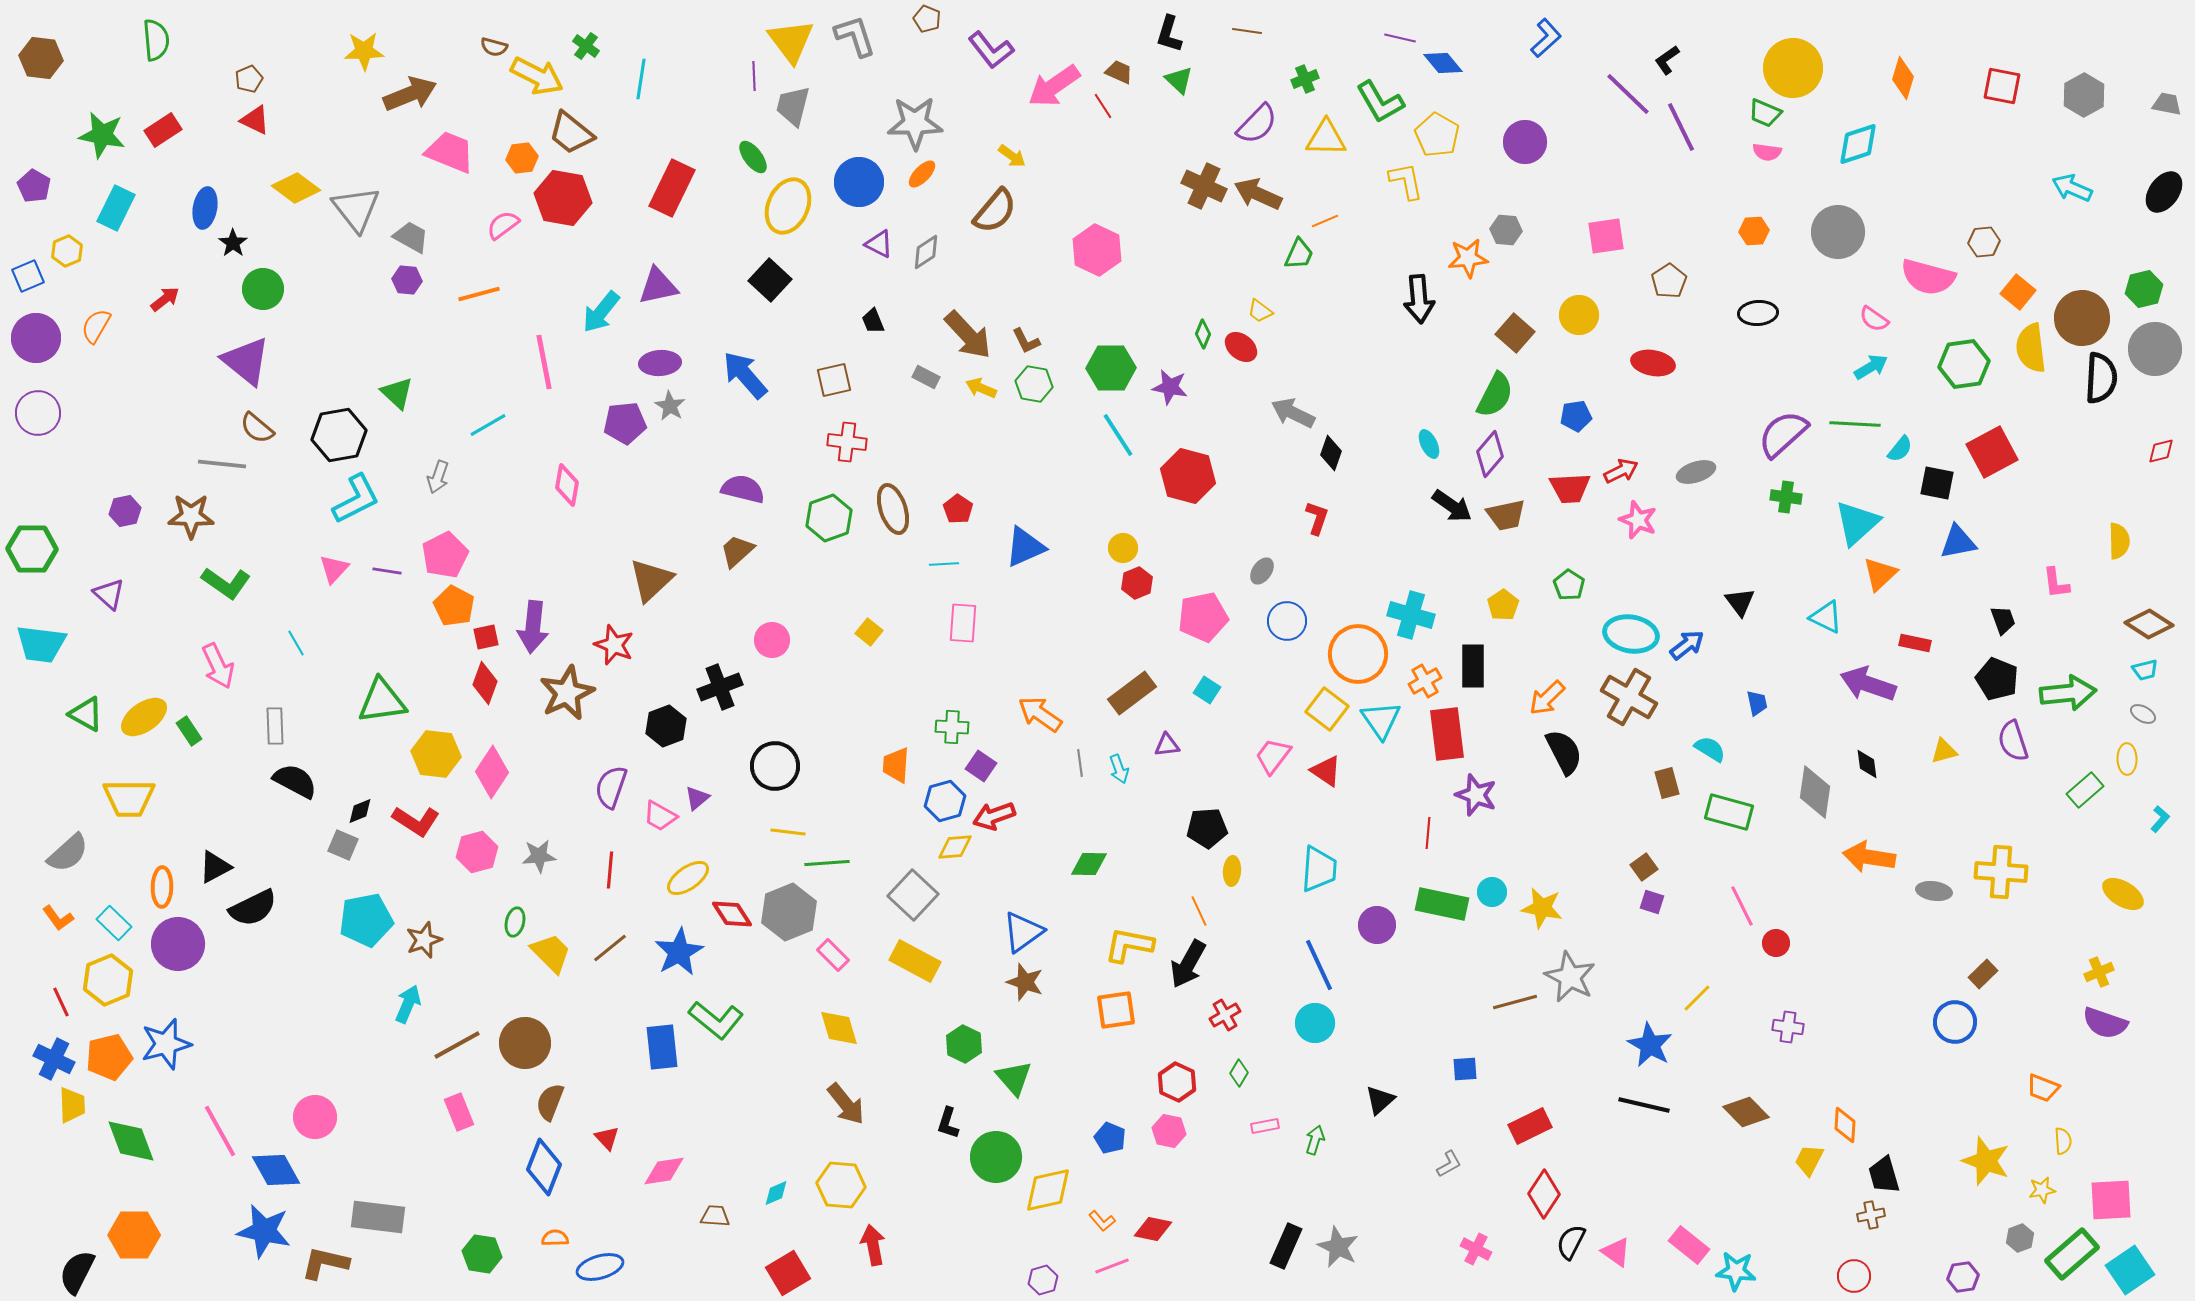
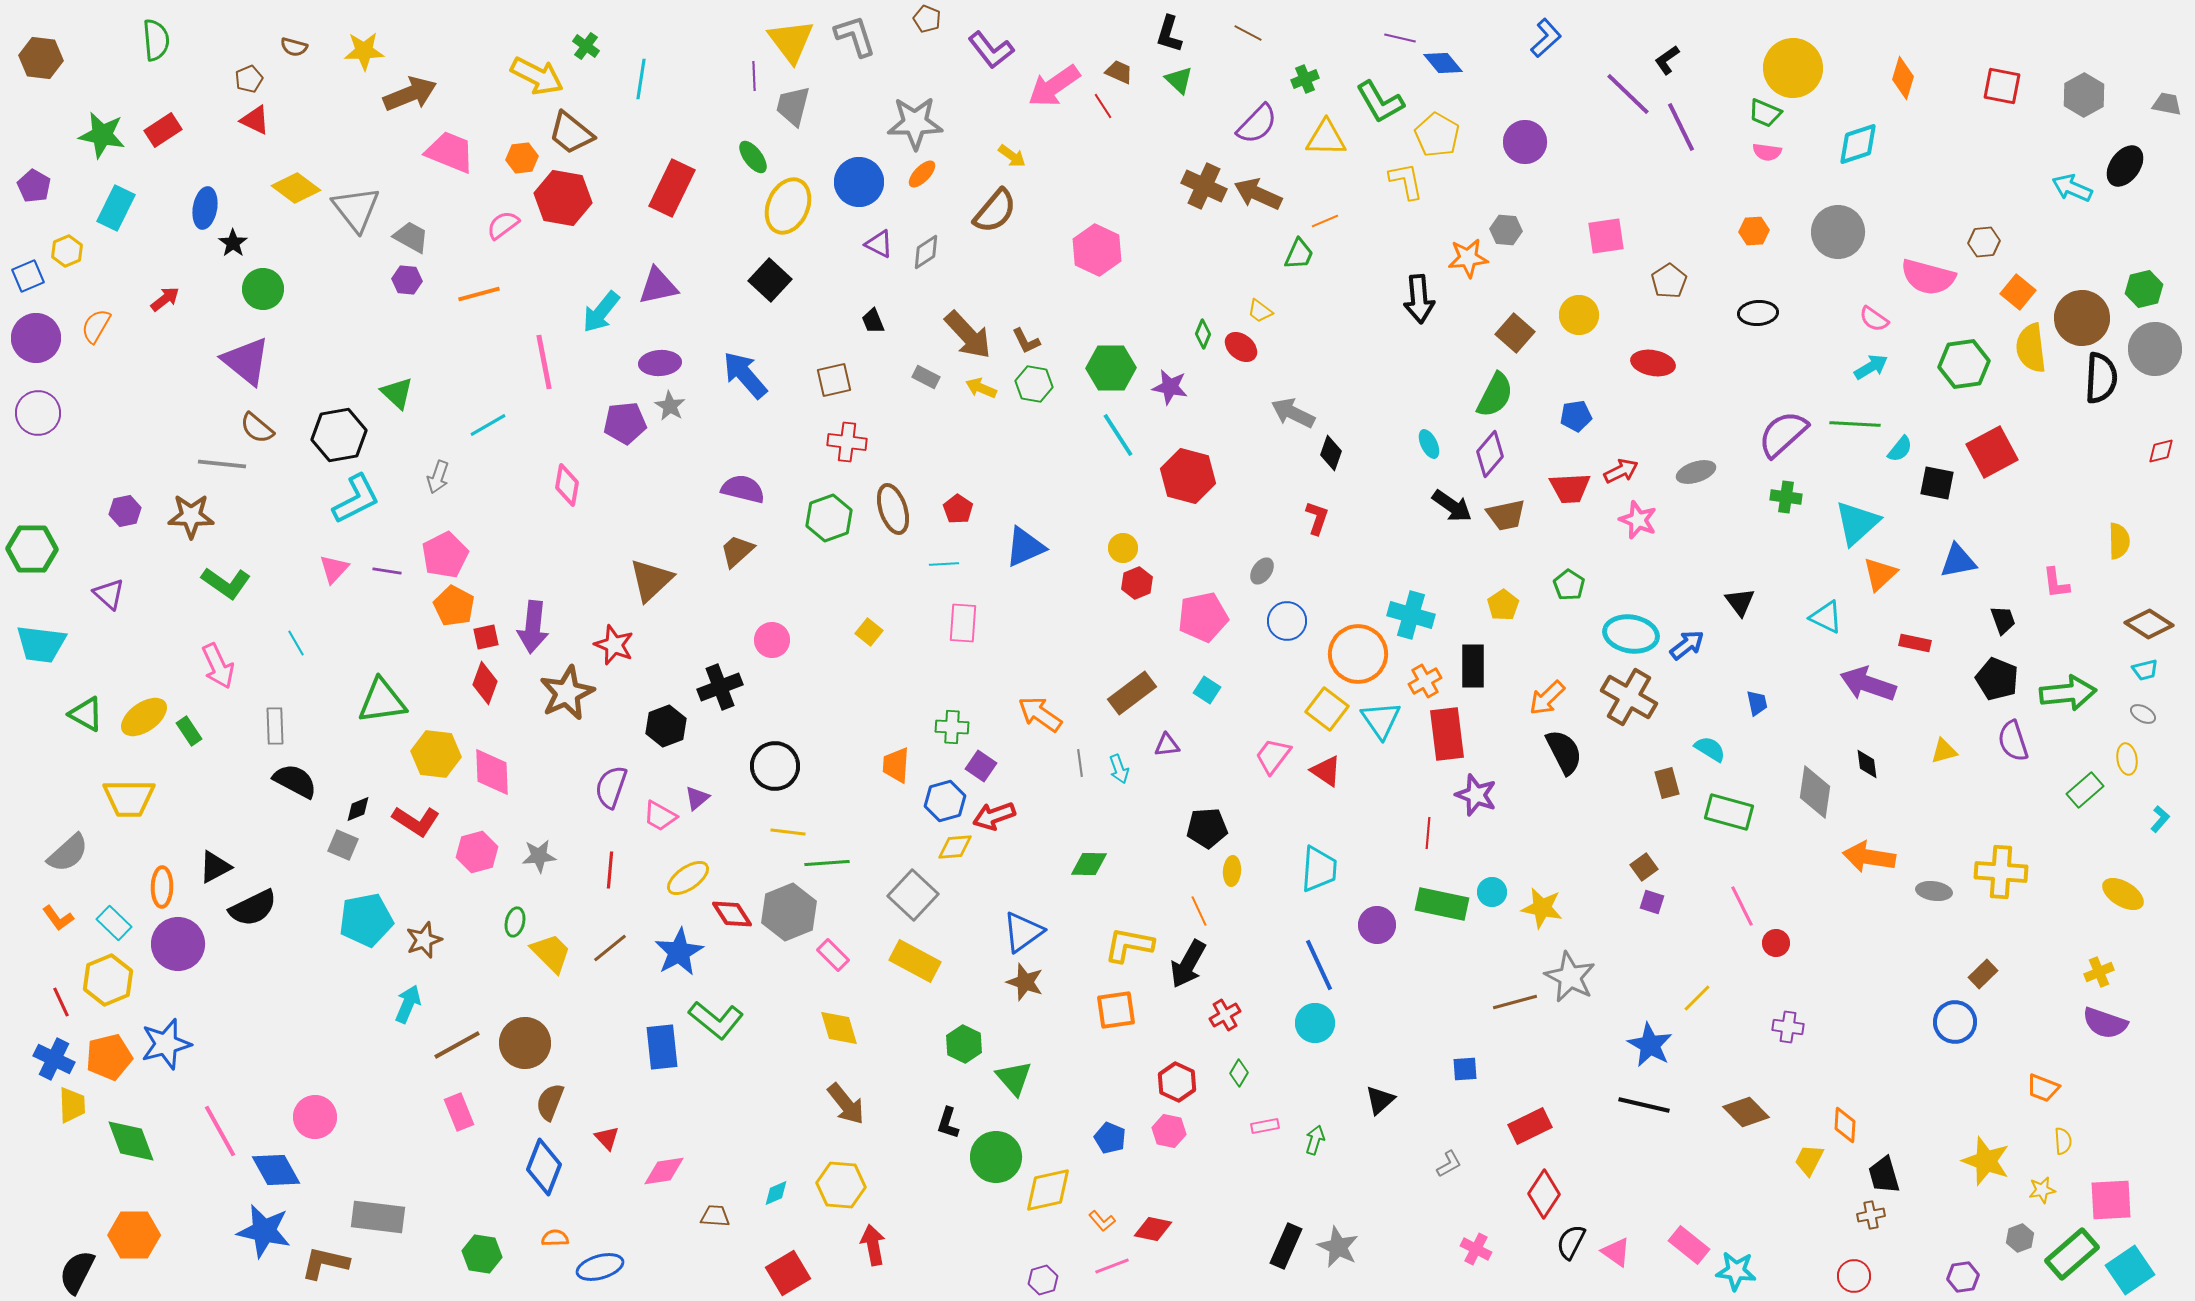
brown line at (1247, 31): moved 1 px right, 2 px down; rotated 20 degrees clockwise
brown semicircle at (494, 47): moved 200 px left
black ellipse at (2164, 192): moved 39 px left, 26 px up
blue triangle at (1958, 542): moved 19 px down
yellow ellipse at (2127, 759): rotated 8 degrees counterclockwise
pink diamond at (492, 772): rotated 36 degrees counterclockwise
black diamond at (360, 811): moved 2 px left, 2 px up
